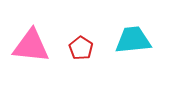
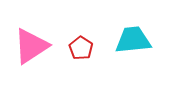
pink triangle: rotated 39 degrees counterclockwise
